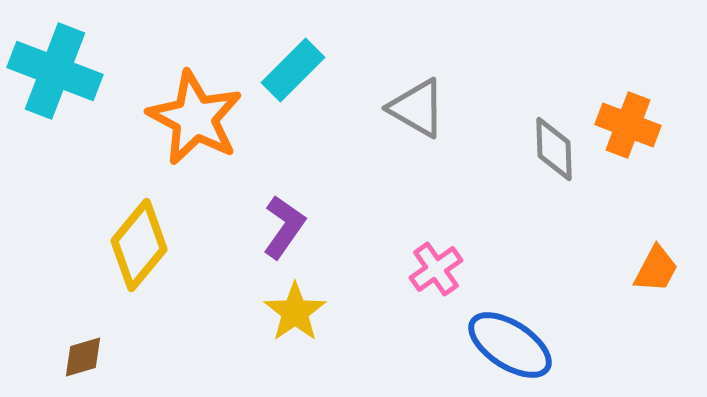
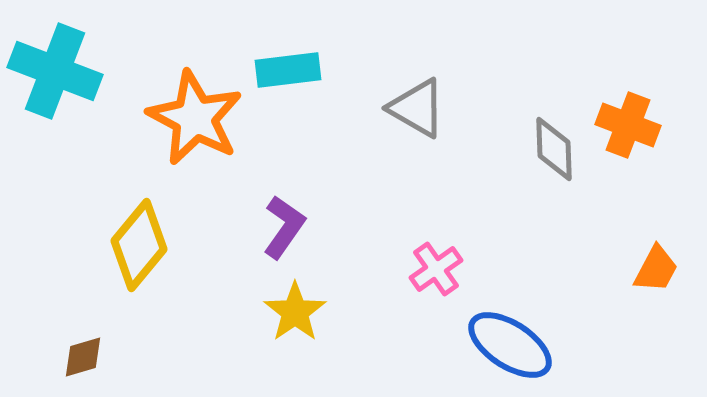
cyan rectangle: moved 5 px left; rotated 38 degrees clockwise
